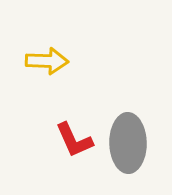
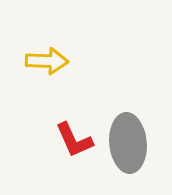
gray ellipse: rotated 4 degrees counterclockwise
